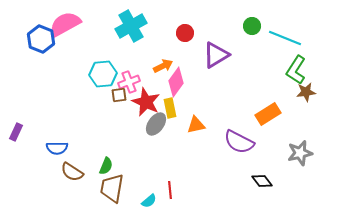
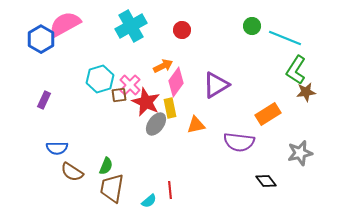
red circle: moved 3 px left, 3 px up
blue hexagon: rotated 8 degrees clockwise
purple triangle: moved 30 px down
cyan hexagon: moved 3 px left, 5 px down; rotated 12 degrees counterclockwise
pink cross: moved 1 px right, 3 px down; rotated 25 degrees counterclockwise
purple rectangle: moved 28 px right, 32 px up
purple semicircle: rotated 20 degrees counterclockwise
black diamond: moved 4 px right
